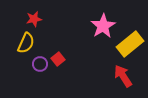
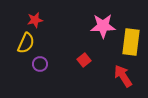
red star: moved 1 px right, 1 px down
pink star: rotated 30 degrees clockwise
yellow rectangle: moved 1 px right, 2 px up; rotated 44 degrees counterclockwise
red square: moved 26 px right, 1 px down
